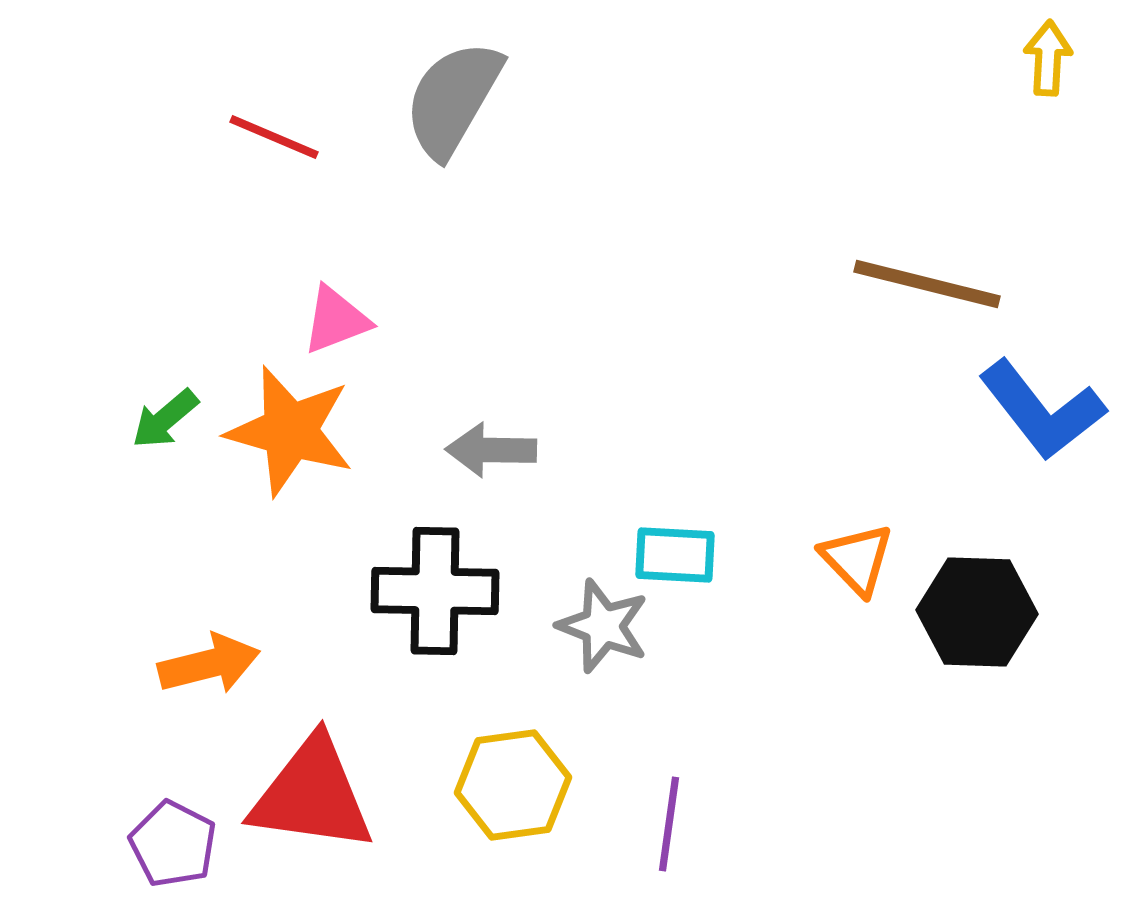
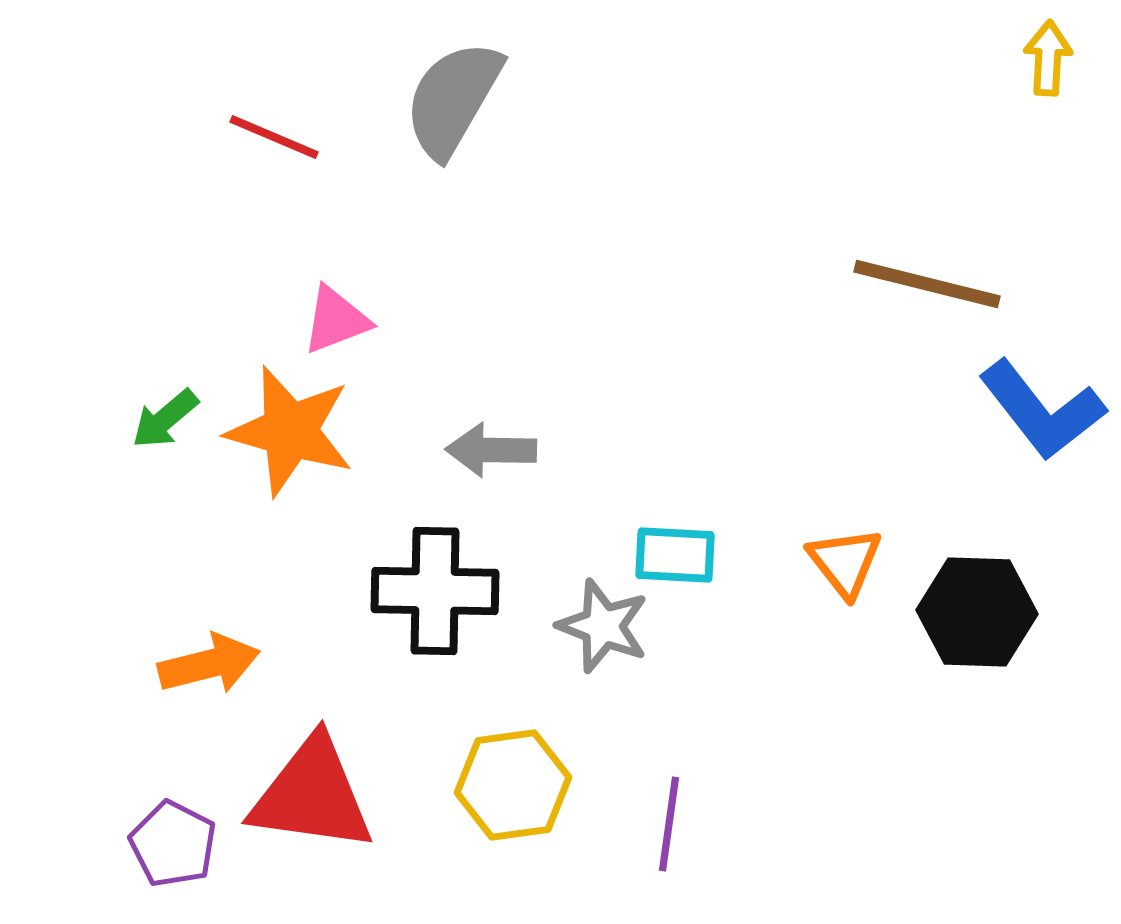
orange triangle: moved 12 px left, 3 px down; rotated 6 degrees clockwise
